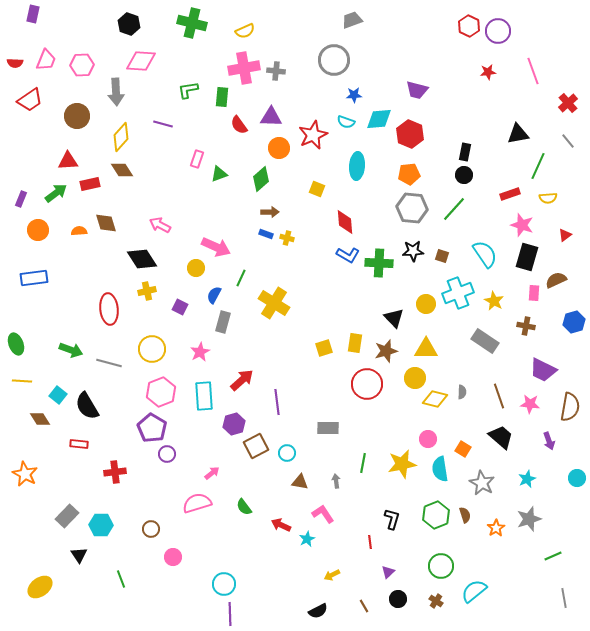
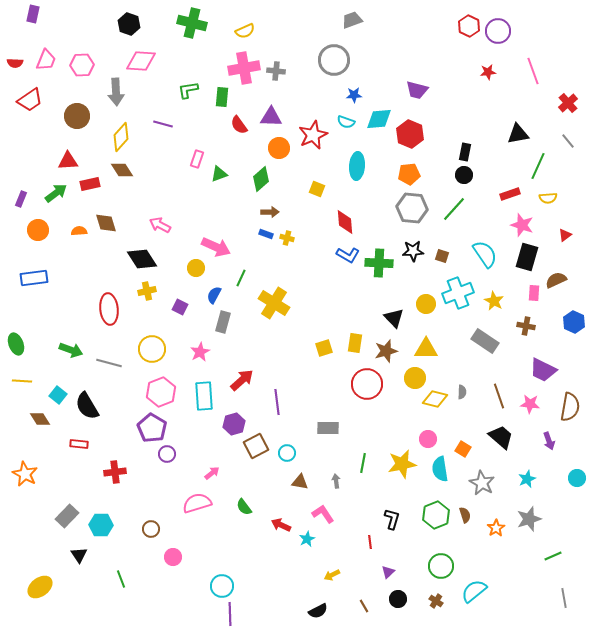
blue hexagon at (574, 322): rotated 20 degrees counterclockwise
cyan circle at (224, 584): moved 2 px left, 2 px down
